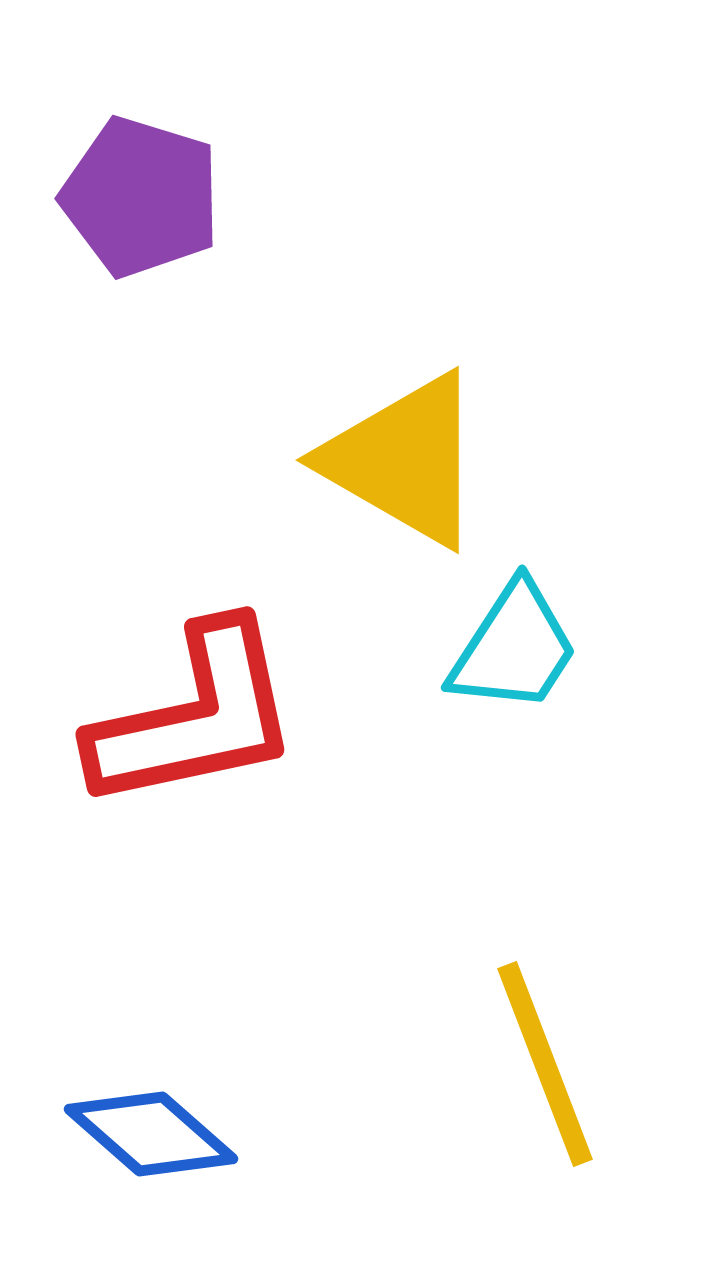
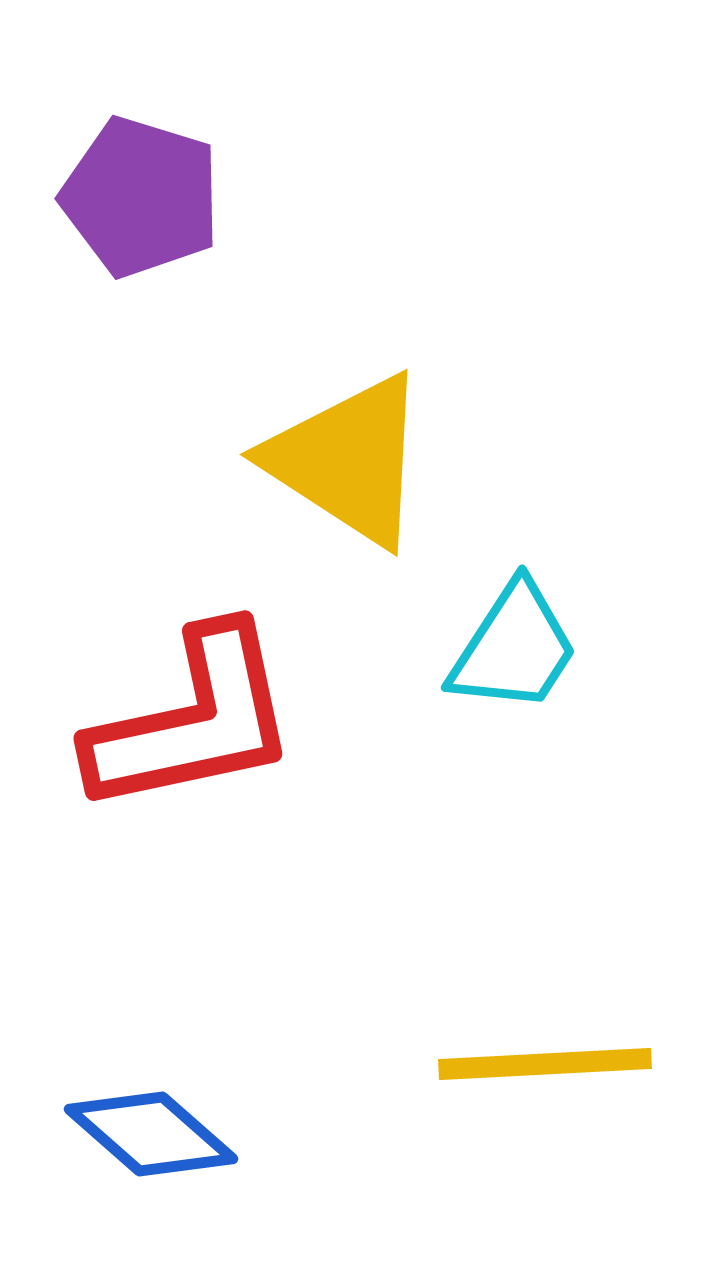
yellow triangle: moved 56 px left; rotated 3 degrees clockwise
red L-shape: moved 2 px left, 4 px down
yellow line: rotated 72 degrees counterclockwise
